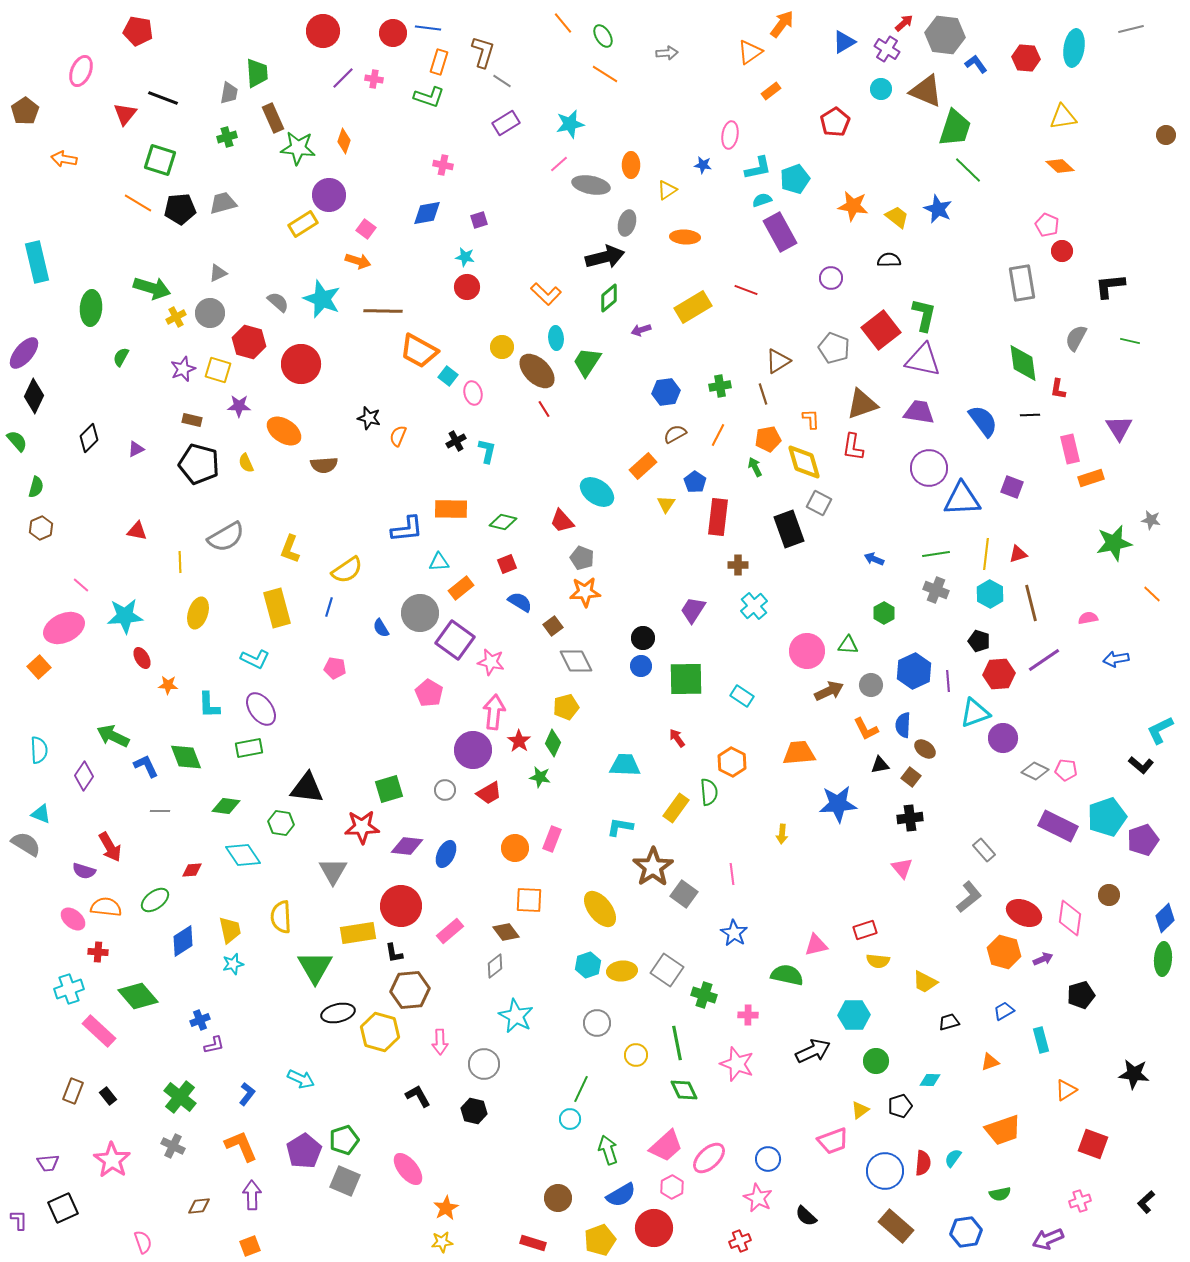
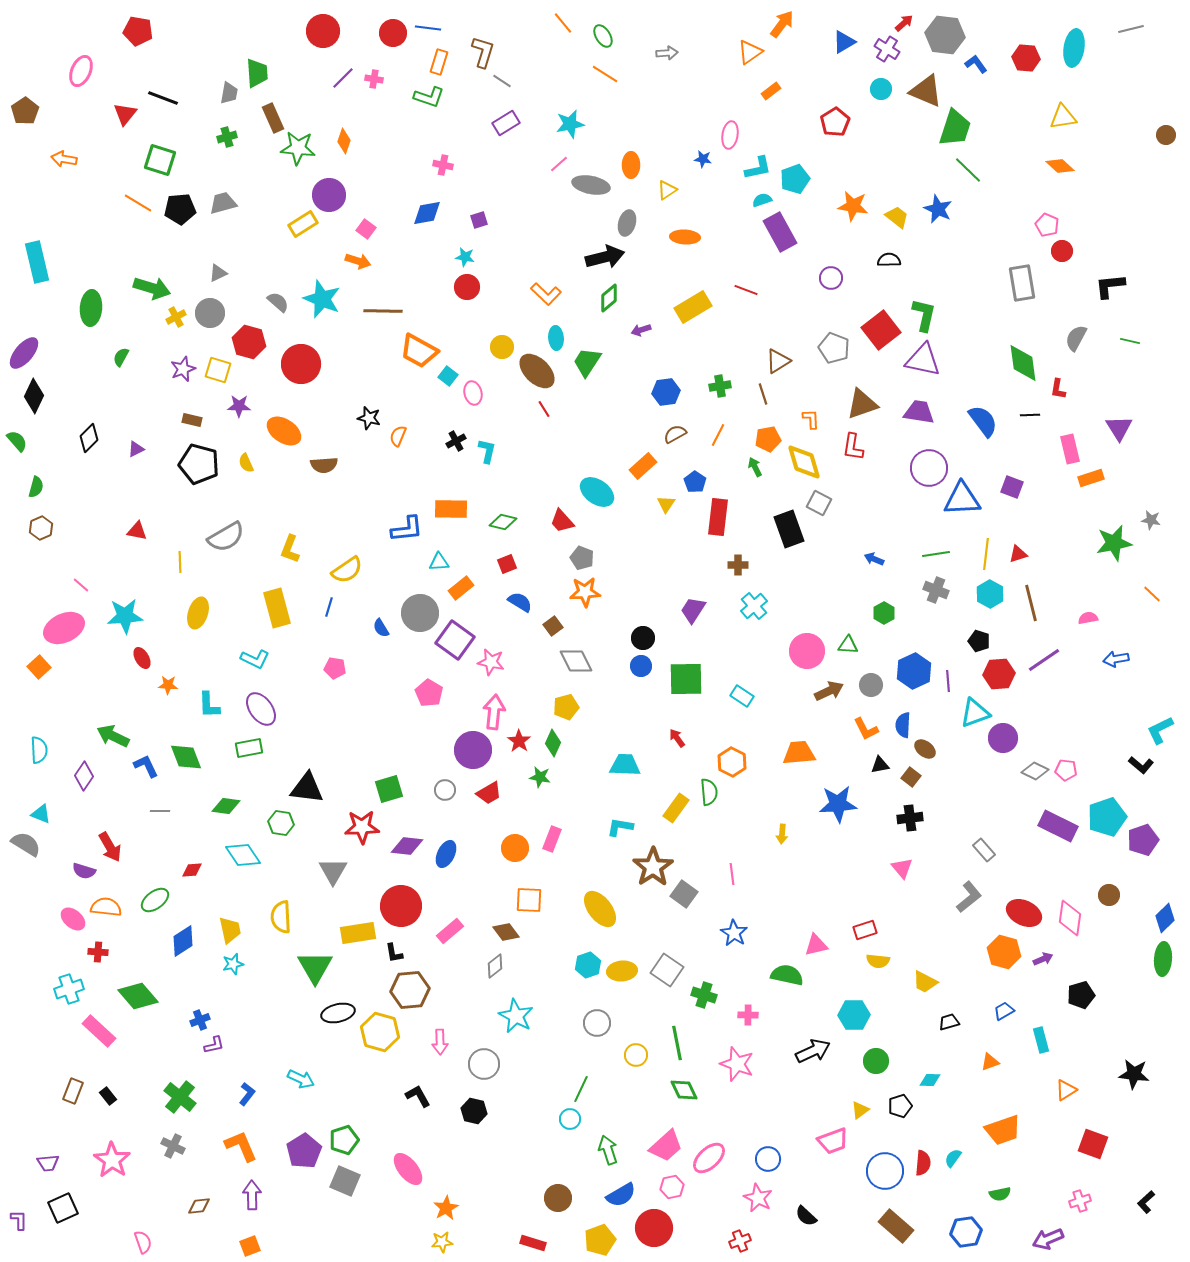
blue star at (703, 165): moved 6 px up
pink hexagon at (672, 1187): rotated 15 degrees clockwise
